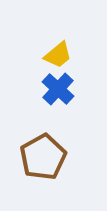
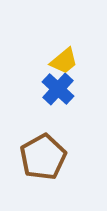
yellow trapezoid: moved 6 px right, 6 px down
